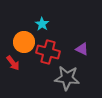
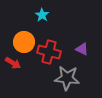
cyan star: moved 9 px up
red cross: moved 1 px right
red arrow: rotated 21 degrees counterclockwise
